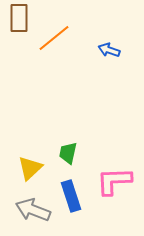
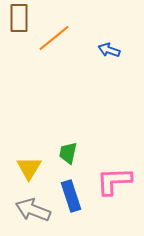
yellow triangle: moved 1 px left; rotated 16 degrees counterclockwise
